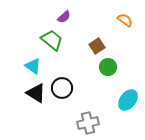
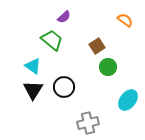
black circle: moved 2 px right, 1 px up
black triangle: moved 3 px left, 3 px up; rotated 30 degrees clockwise
